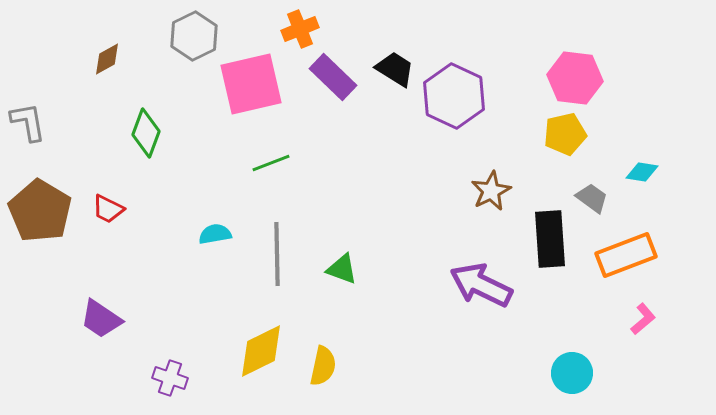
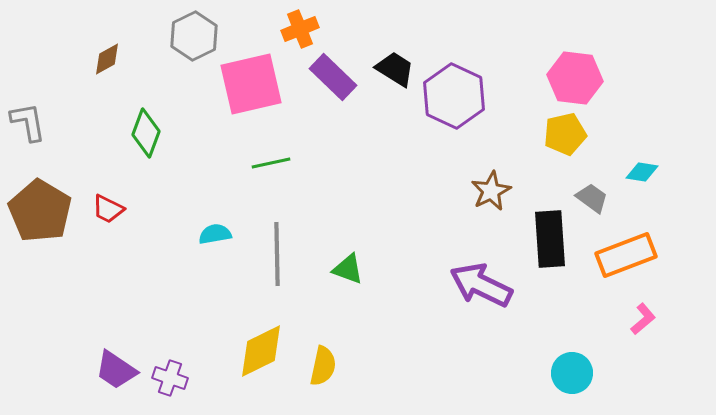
green line: rotated 9 degrees clockwise
green triangle: moved 6 px right
purple trapezoid: moved 15 px right, 51 px down
